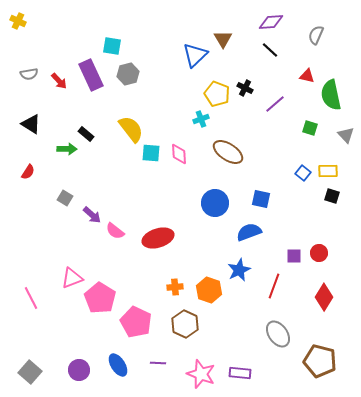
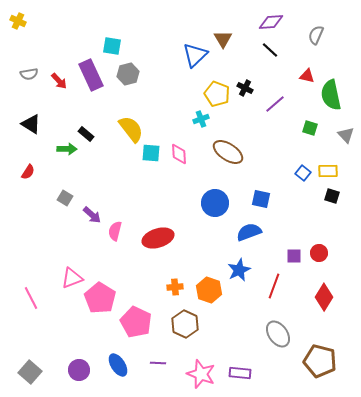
pink semicircle at (115, 231): rotated 66 degrees clockwise
